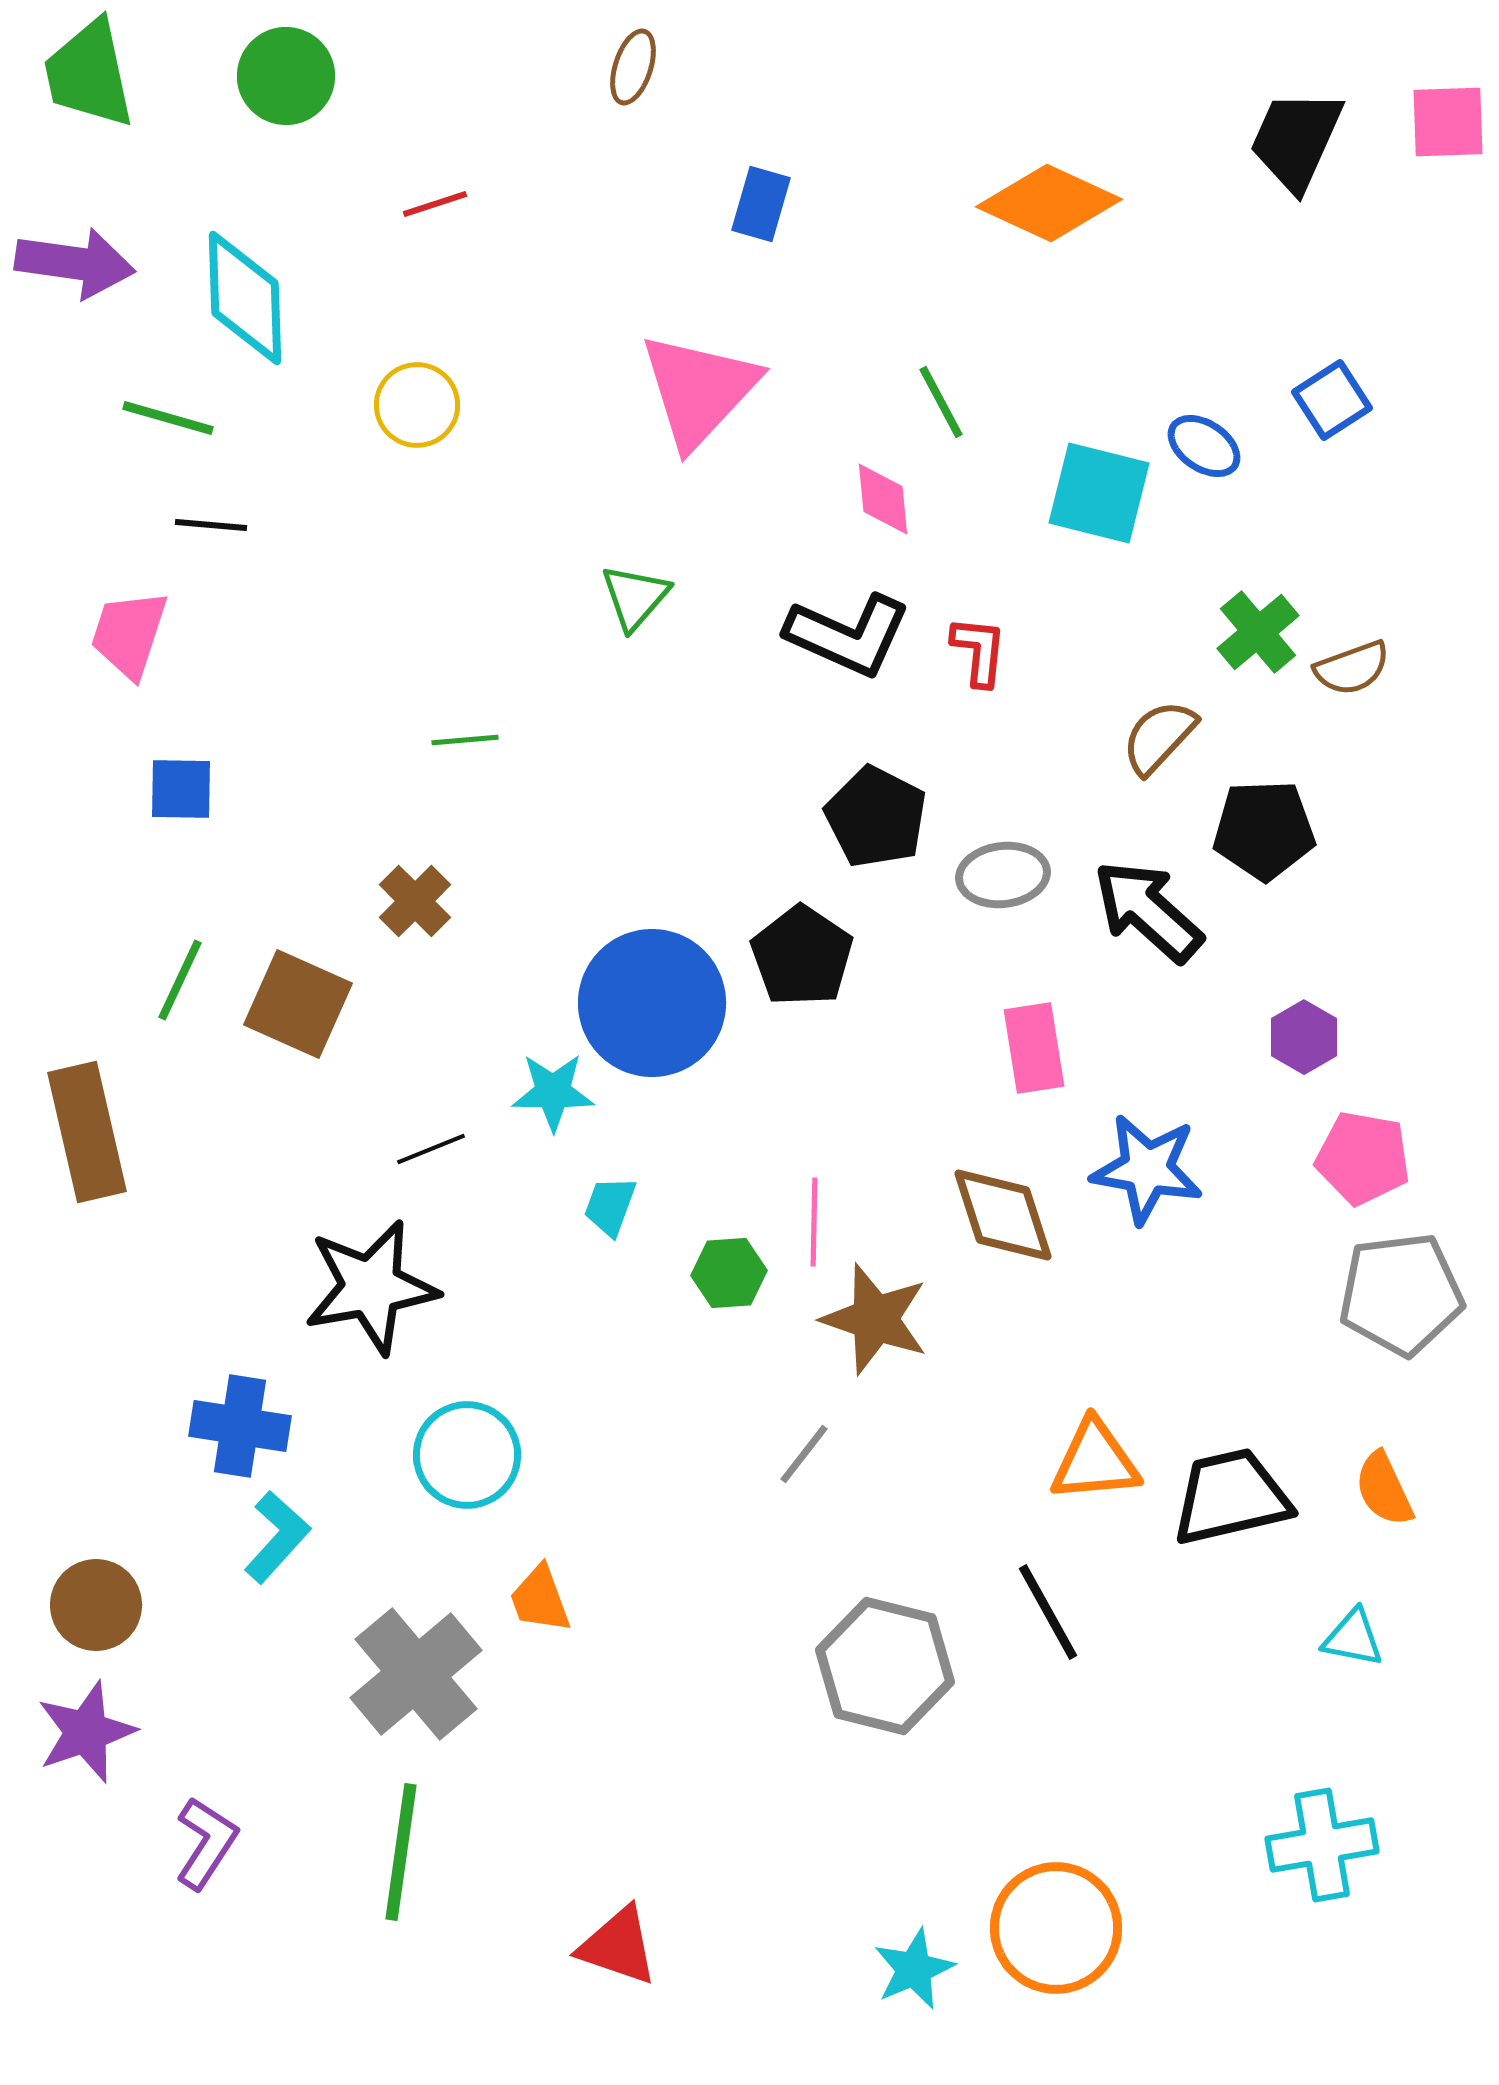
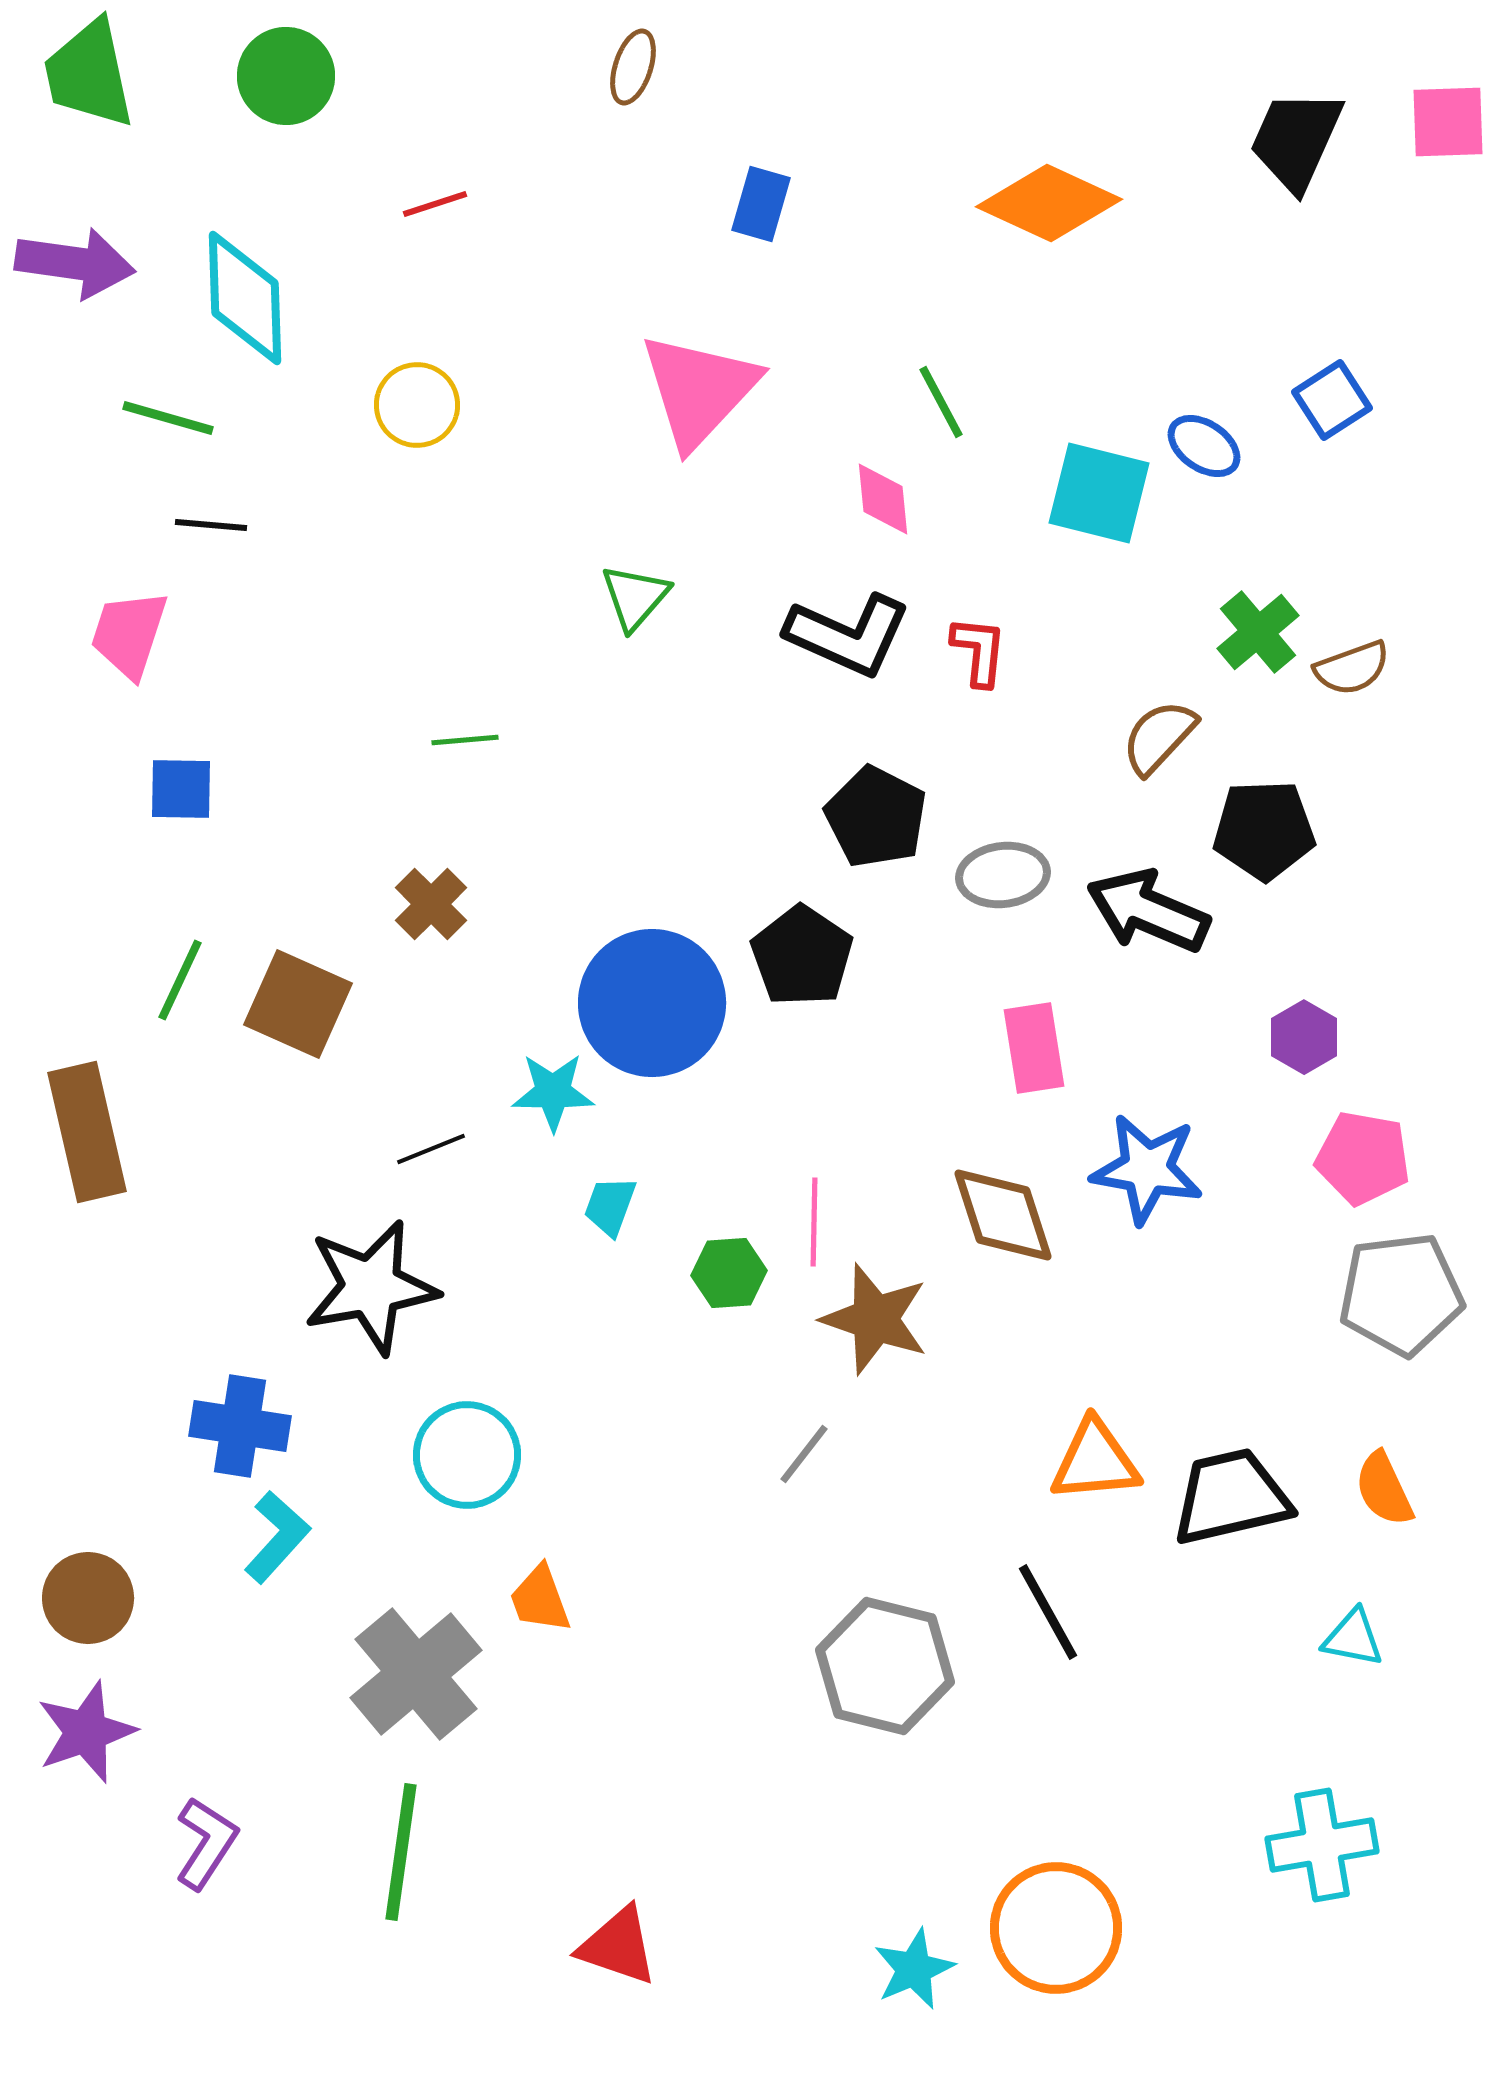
brown cross at (415, 901): moved 16 px right, 3 px down
black arrow at (1148, 911): rotated 19 degrees counterclockwise
brown circle at (96, 1605): moved 8 px left, 7 px up
